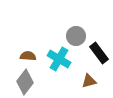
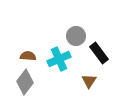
cyan cross: rotated 35 degrees clockwise
brown triangle: rotated 42 degrees counterclockwise
